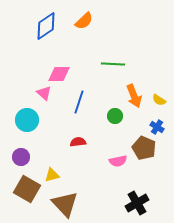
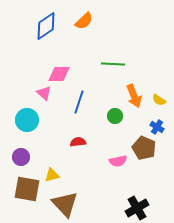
brown square: rotated 20 degrees counterclockwise
black cross: moved 5 px down
